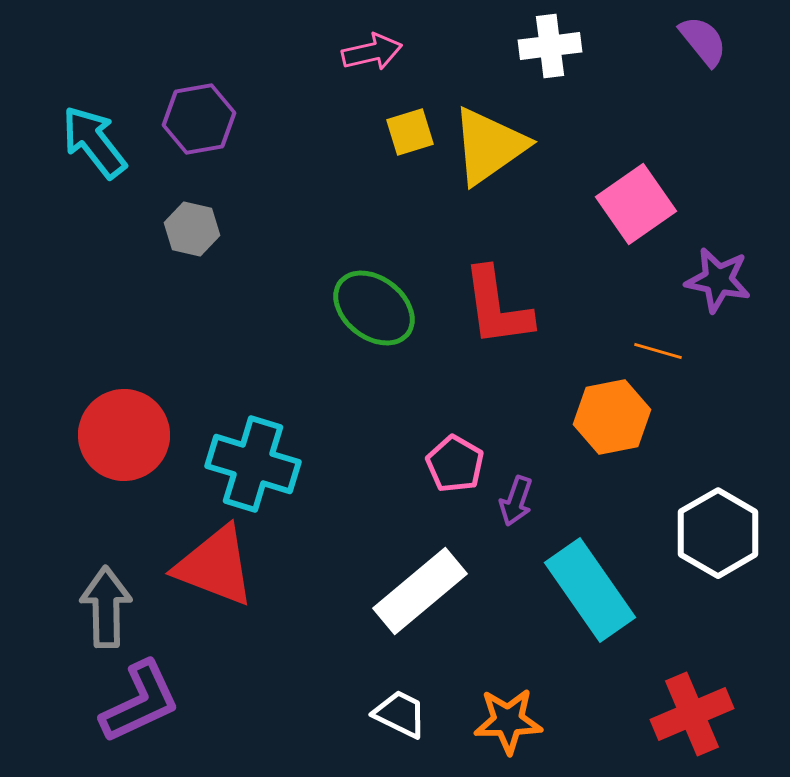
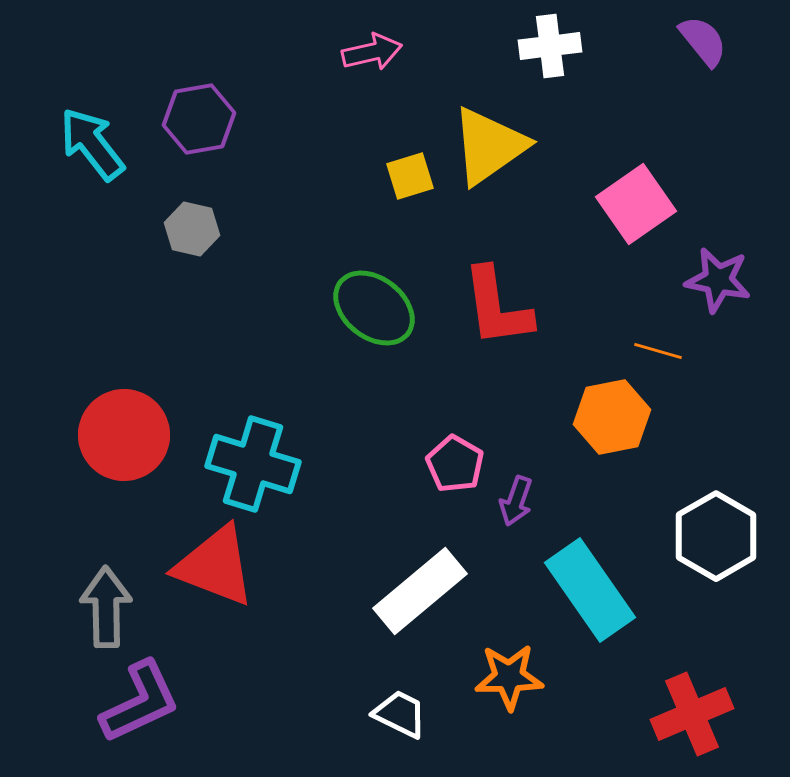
yellow square: moved 44 px down
cyan arrow: moved 2 px left, 2 px down
white hexagon: moved 2 px left, 3 px down
orange star: moved 1 px right, 44 px up
